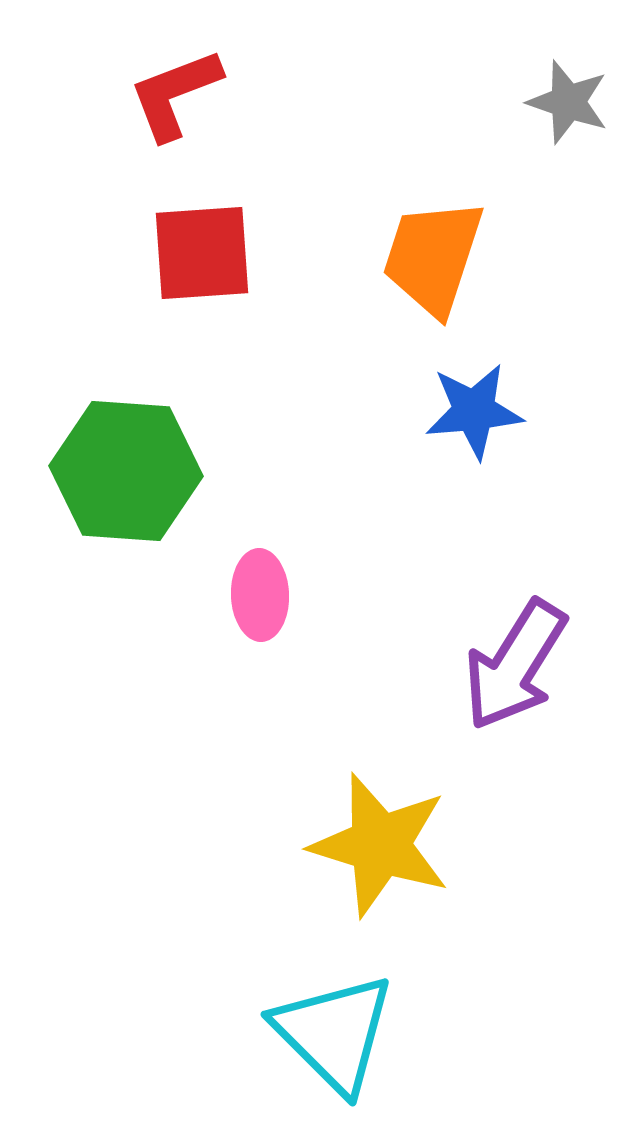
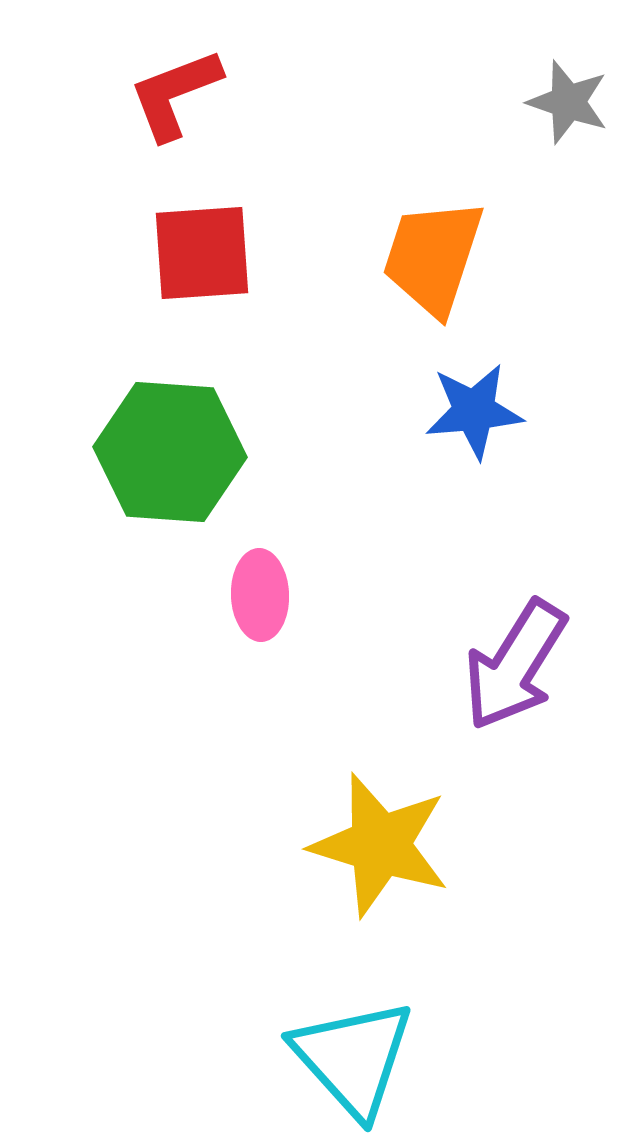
green hexagon: moved 44 px right, 19 px up
cyan triangle: moved 19 px right, 25 px down; rotated 3 degrees clockwise
